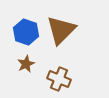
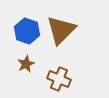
blue hexagon: moved 1 px right, 1 px up
